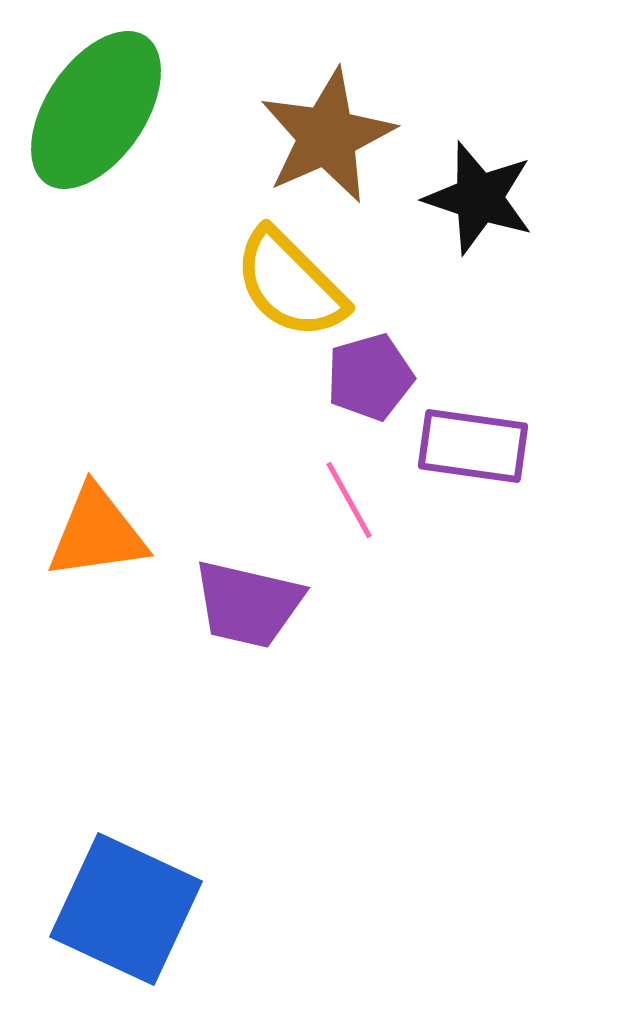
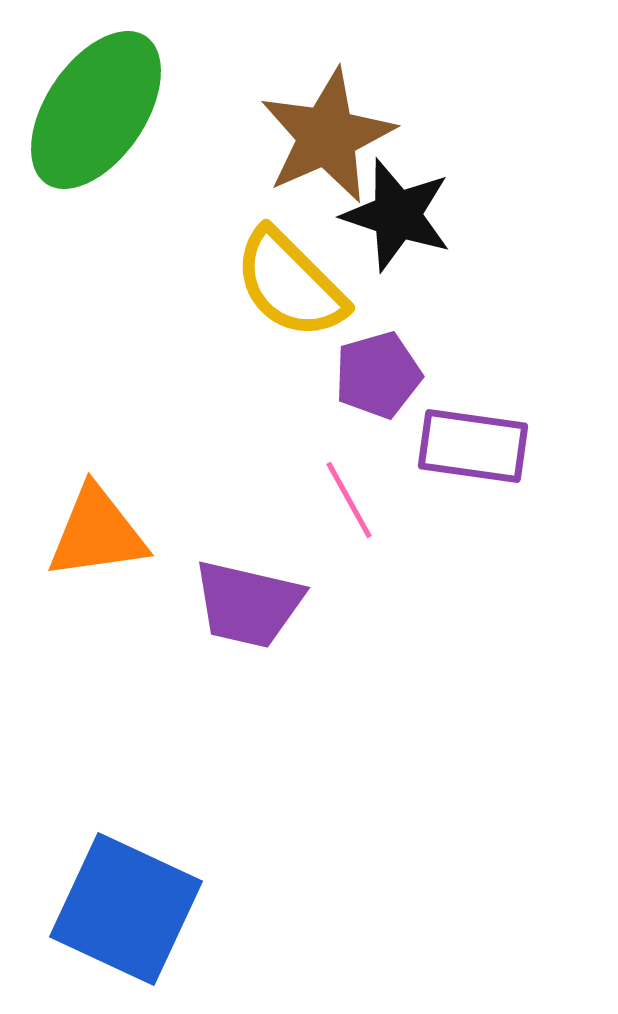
black star: moved 82 px left, 17 px down
purple pentagon: moved 8 px right, 2 px up
